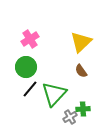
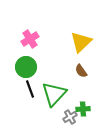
black line: rotated 60 degrees counterclockwise
